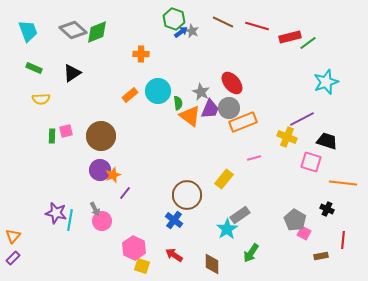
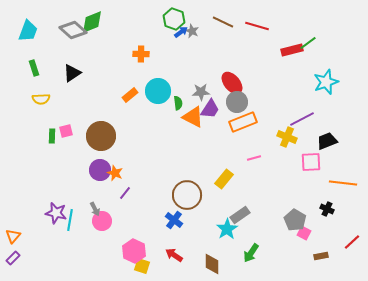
cyan trapezoid at (28, 31): rotated 40 degrees clockwise
green diamond at (97, 32): moved 5 px left, 10 px up
red rectangle at (290, 37): moved 2 px right, 13 px down
green rectangle at (34, 68): rotated 49 degrees clockwise
gray star at (201, 92): rotated 30 degrees counterclockwise
gray circle at (229, 108): moved 8 px right, 6 px up
purple trapezoid at (210, 109): rotated 10 degrees clockwise
orange triangle at (190, 116): moved 3 px right, 1 px down; rotated 10 degrees counterclockwise
black trapezoid at (327, 141): rotated 40 degrees counterclockwise
pink square at (311, 162): rotated 20 degrees counterclockwise
orange star at (113, 175): moved 2 px right, 2 px up; rotated 28 degrees counterclockwise
red line at (343, 240): moved 9 px right, 2 px down; rotated 42 degrees clockwise
pink hexagon at (134, 248): moved 3 px down
